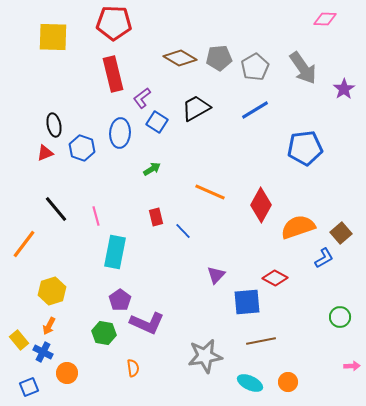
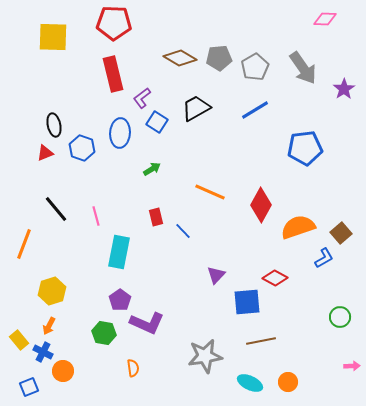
orange line at (24, 244): rotated 16 degrees counterclockwise
cyan rectangle at (115, 252): moved 4 px right
orange circle at (67, 373): moved 4 px left, 2 px up
